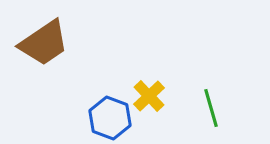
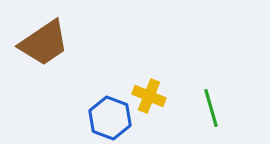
yellow cross: rotated 24 degrees counterclockwise
